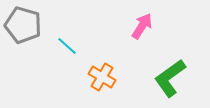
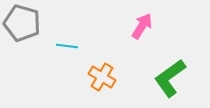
gray pentagon: moved 1 px left, 2 px up
cyan line: rotated 35 degrees counterclockwise
